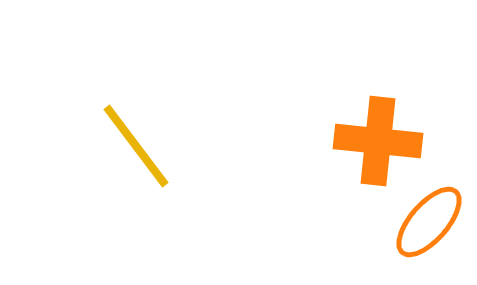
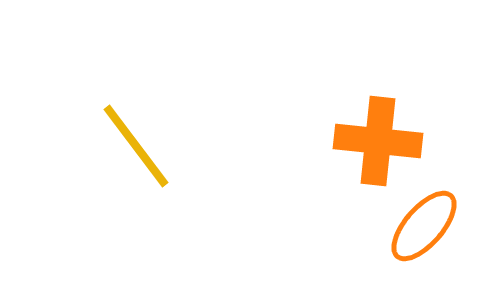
orange ellipse: moved 5 px left, 4 px down
